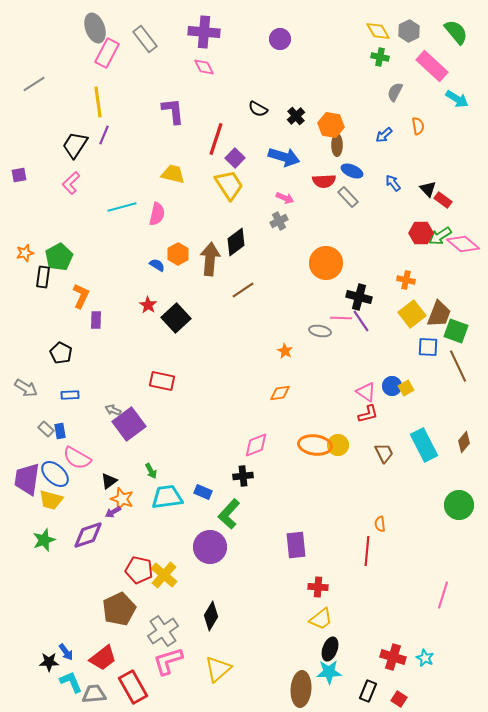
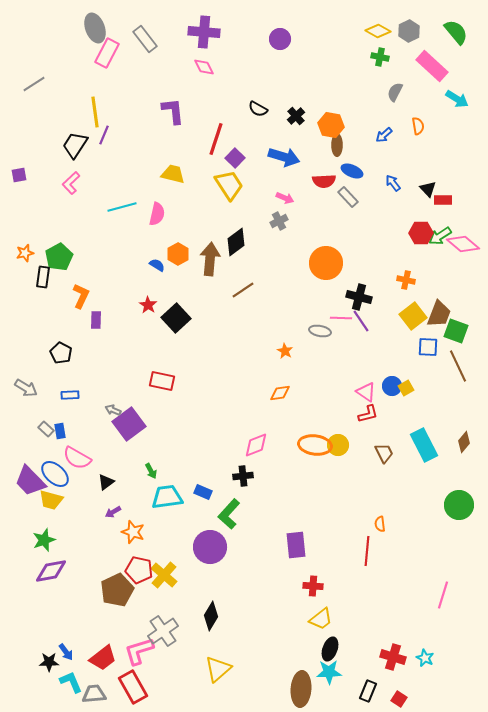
yellow diamond at (378, 31): rotated 30 degrees counterclockwise
yellow line at (98, 102): moved 3 px left, 10 px down
red rectangle at (443, 200): rotated 36 degrees counterclockwise
yellow square at (412, 314): moved 1 px right, 2 px down
purple trapezoid at (27, 479): moved 3 px right, 2 px down; rotated 52 degrees counterclockwise
black triangle at (109, 481): moved 3 px left, 1 px down
orange star at (122, 499): moved 11 px right, 33 px down
purple diamond at (88, 535): moved 37 px left, 36 px down; rotated 8 degrees clockwise
red cross at (318, 587): moved 5 px left, 1 px up
brown pentagon at (119, 609): moved 2 px left, 19 px up
pink L-shape at (168, 661): moved 29 px left, 10 px up
